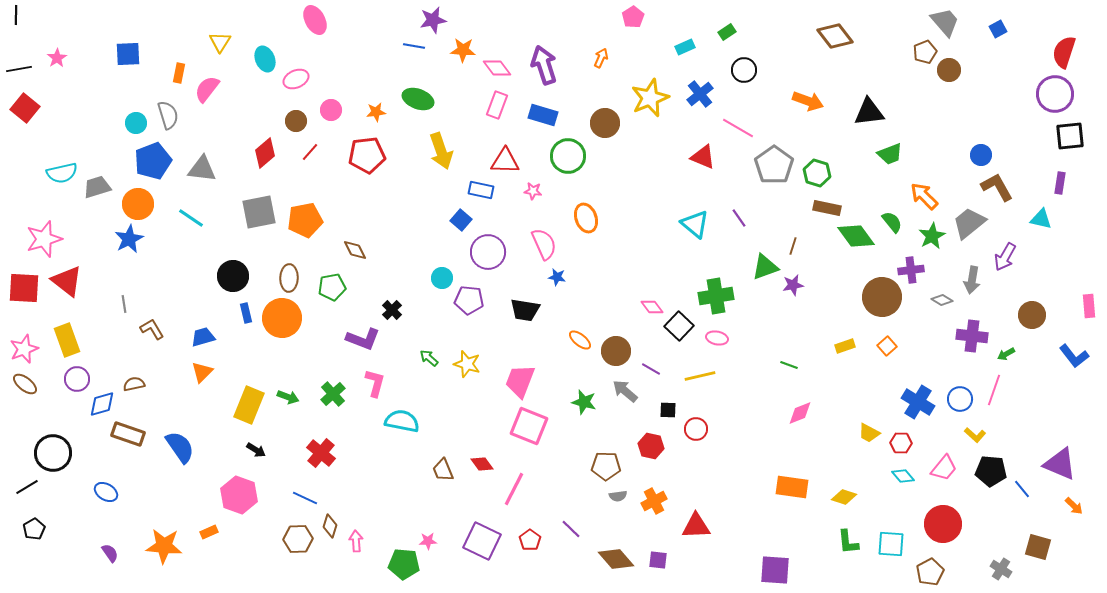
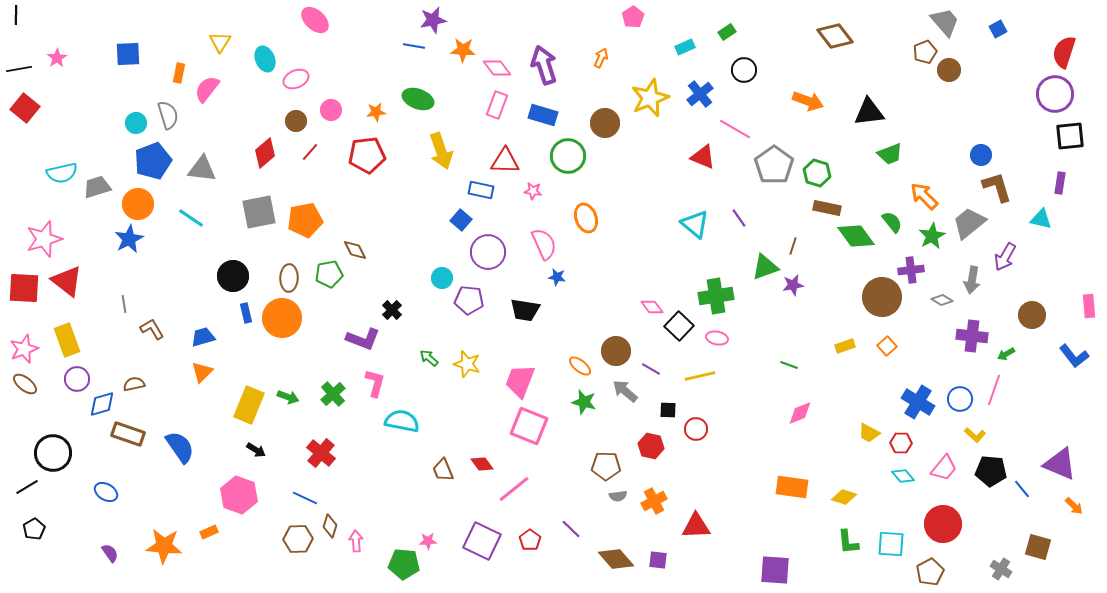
pink ellipse at (315, 20): rotated 20 degrees counterclockwise
pink line at (738, 128): moved 3 px left, 1 px down
brown L-shape at (997, 187): rotated 12 degrees clockwise
green pentagon at (332, 287): moved 3 px left, 13 px up
orange ellipse at (580, 340): moved 26 px down
pink line at (514, 489): rotated 24 degrees clockwise
